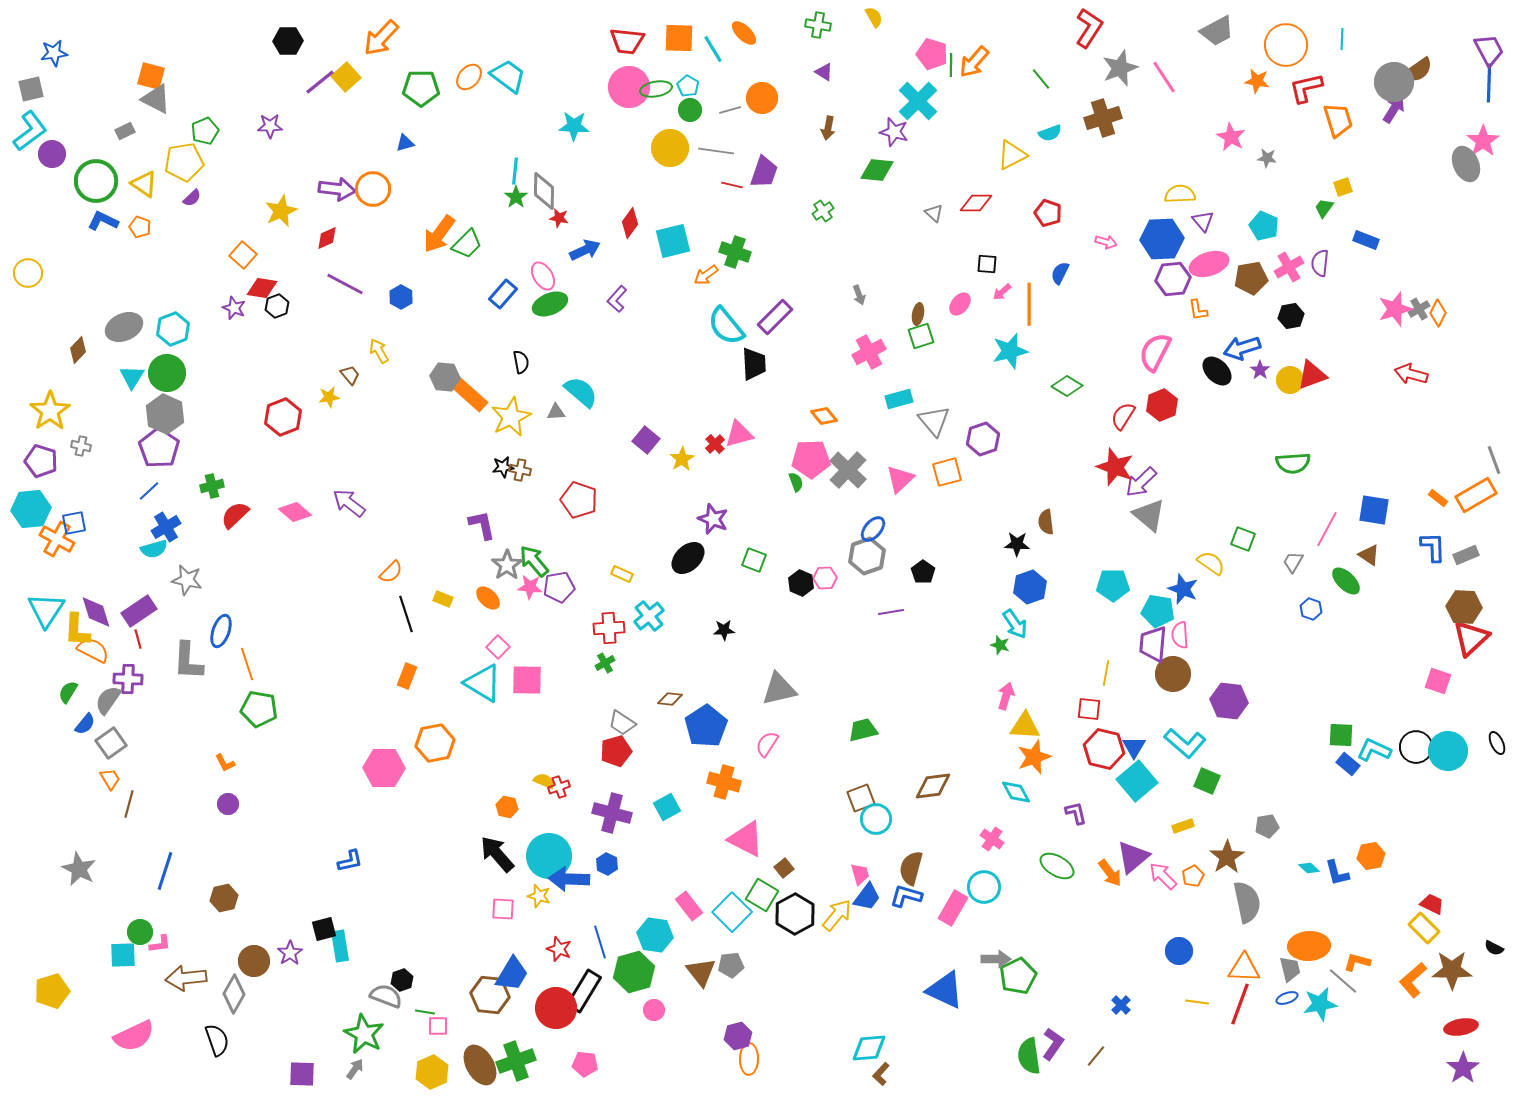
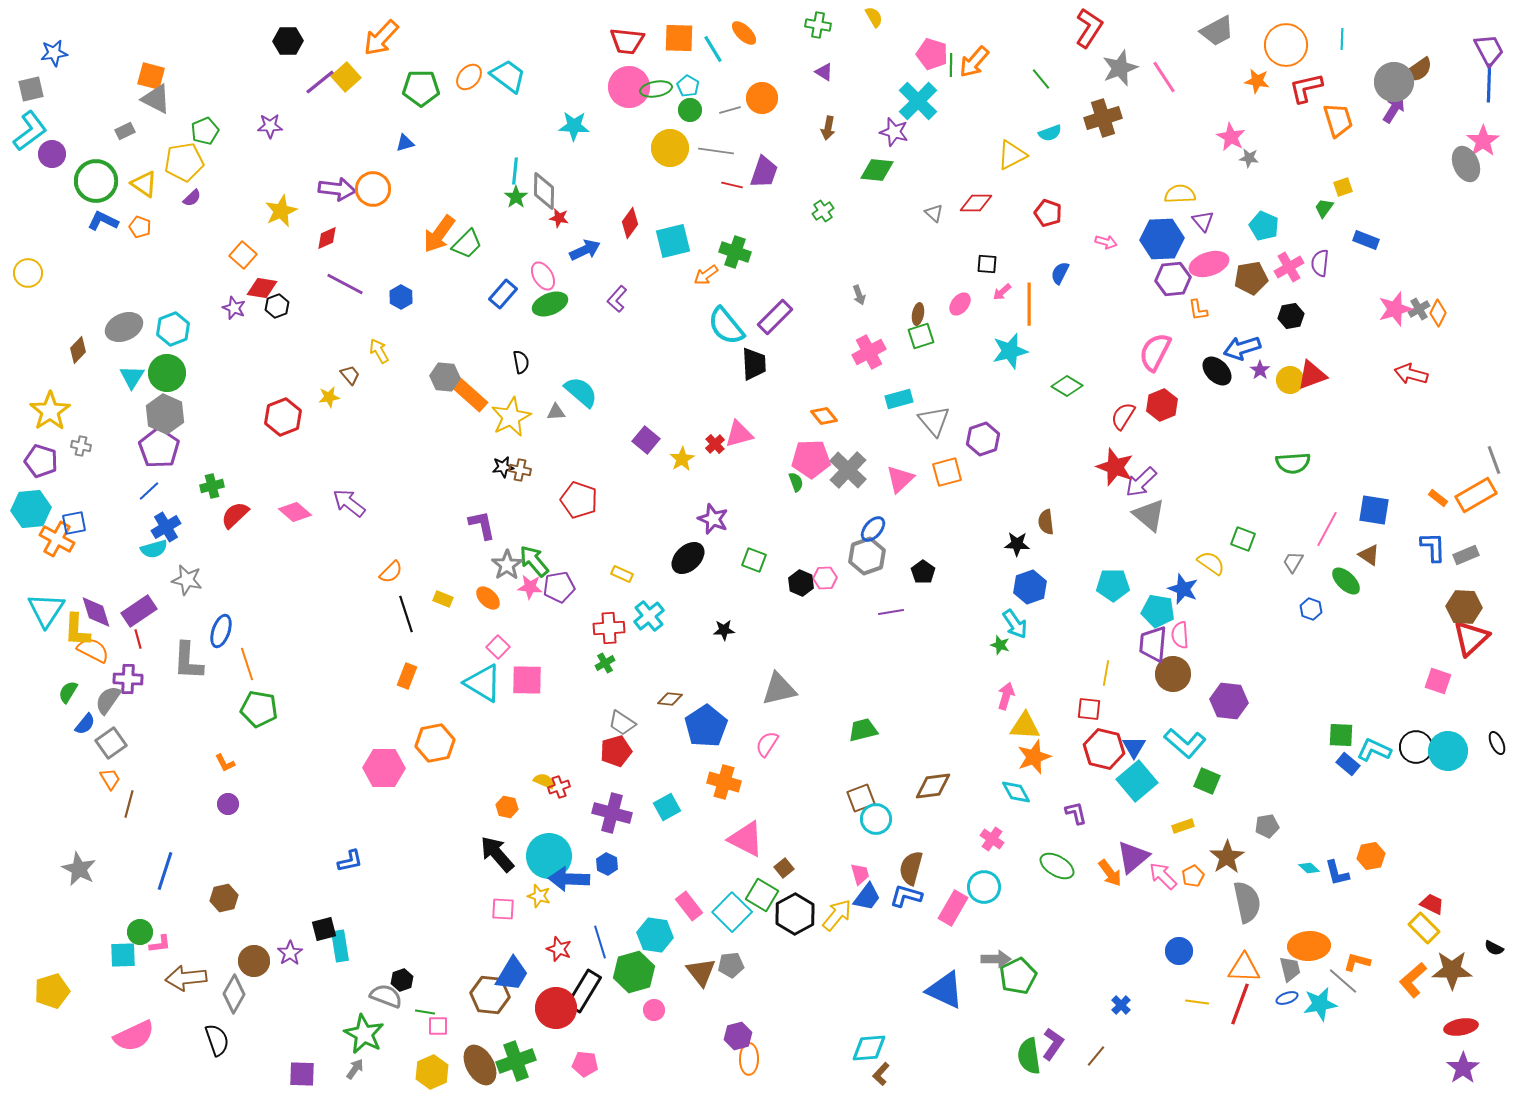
gray star at (1267, 158): moved 18 px left
